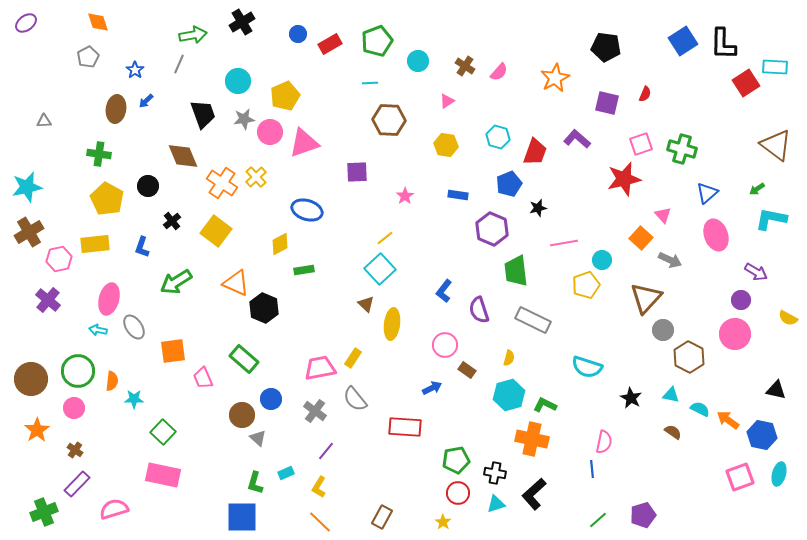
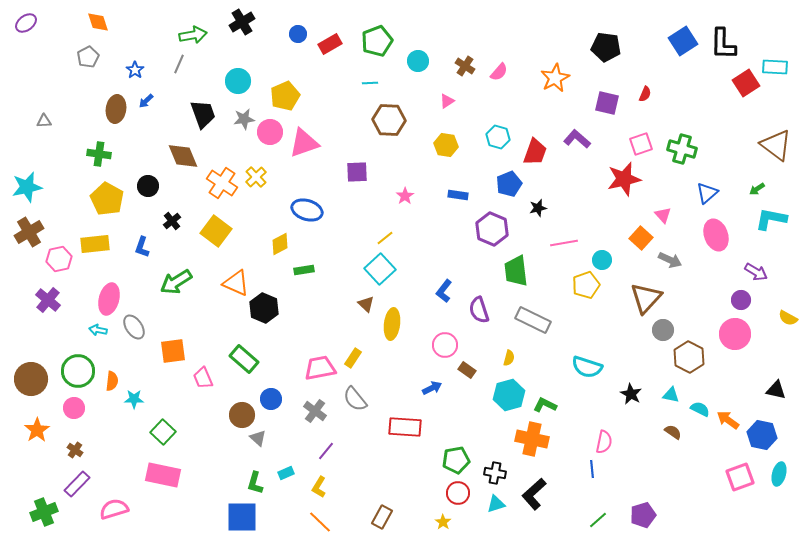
black star at (631, 398): moved 4 px up
